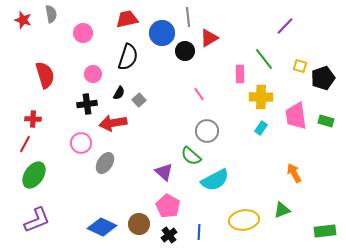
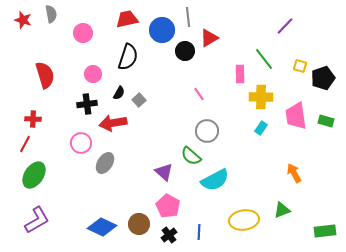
blue circle at (162, 33): moved 3 px up
purple L-shape at (37, 220): rotated 8 degrees counterclockwise
